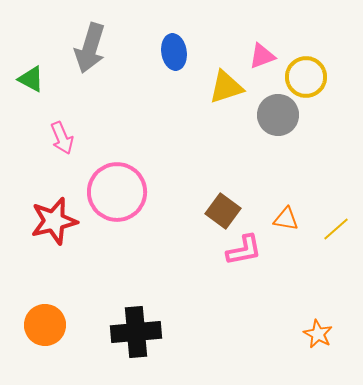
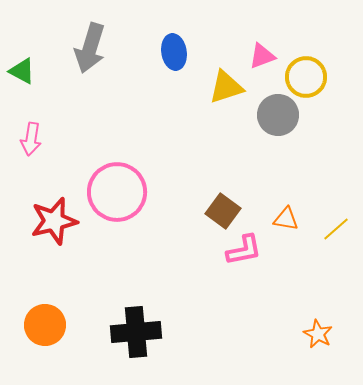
green triangle: moved 9 px left, 8 px up
pink arrow: moved 31 px left, 1 px down; rotated 32 degrees clockwise
